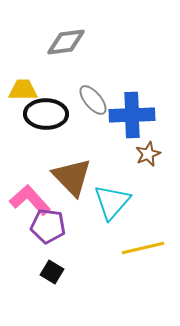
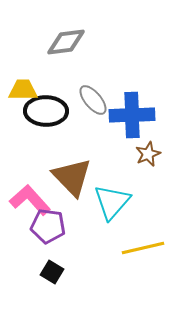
black ellipse: moved 3 px up
